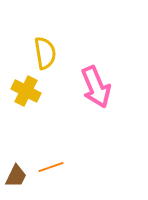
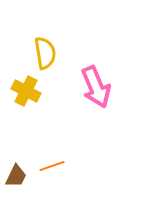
orange line: moved 1 px right, 1 px up
